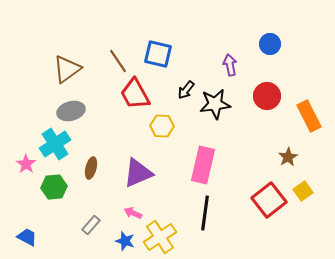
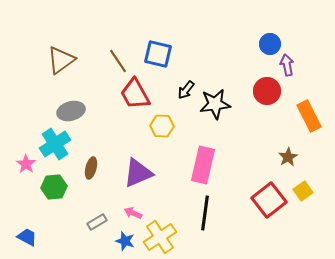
purple arrow: moved 57 px right
brown triangle: moved 6 px left, 9 px up
red circle: moved 5 px up
gray rectangle: moved 6 px right, 3 px up; rotated 18 degrees clockwise
